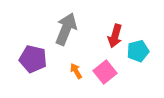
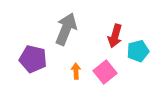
orange arrow: rotated 28 degrees clockwise
